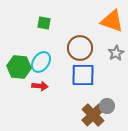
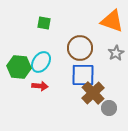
gray circle: moved 2 px right, 2 px down
brown cross: moved 22 px up
